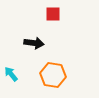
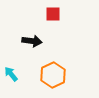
black arrow: moved 2 px left, 2 px up
orange hexagon: rotated 25 degrees clockwise
